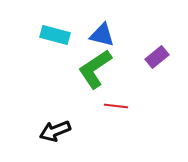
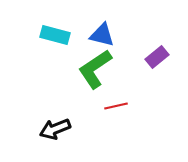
red line: rotated 20 degrees counterclockwise
black arrow: moved 2 px up
